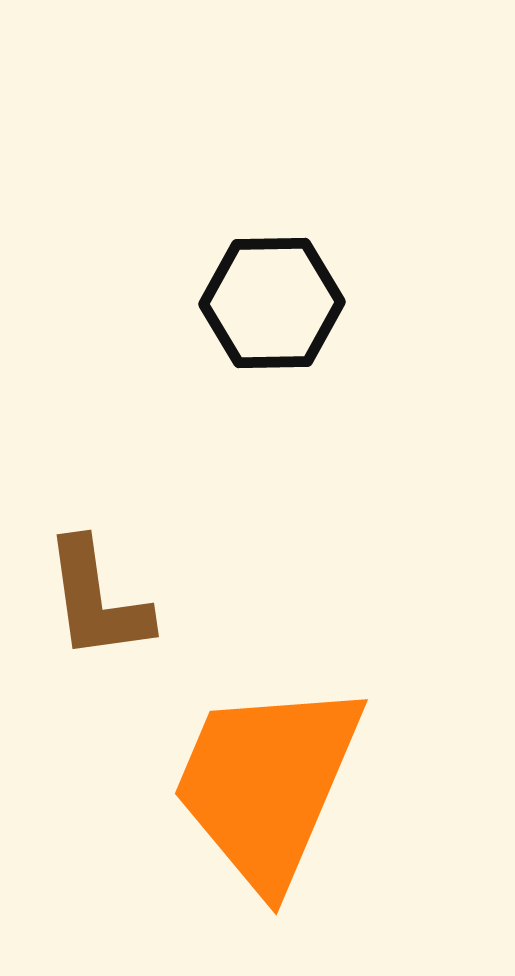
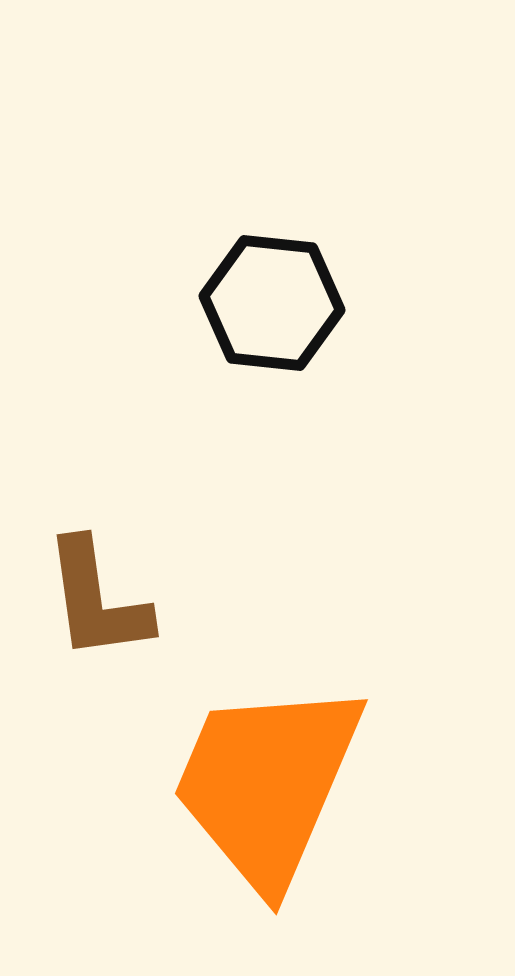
black hexagon: rotated 7 degrees clockwise
